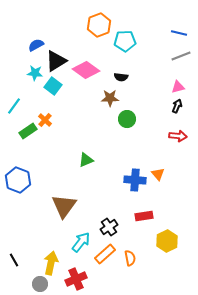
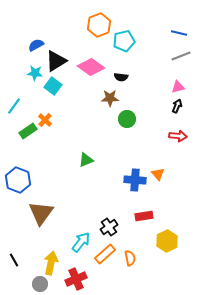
cyan pentagon: moved 1 px left; rotated 10 degrees counterclockwise
pink diamond: moved 5 px right, 3 px up
brown triangle: moved 23 px left, 7 px down
